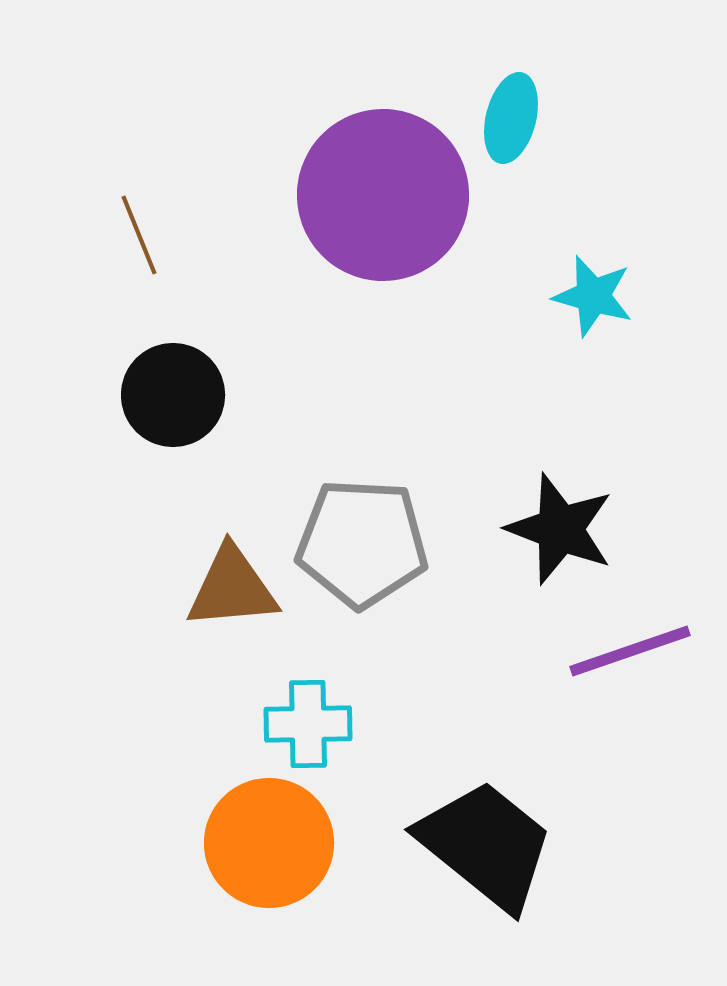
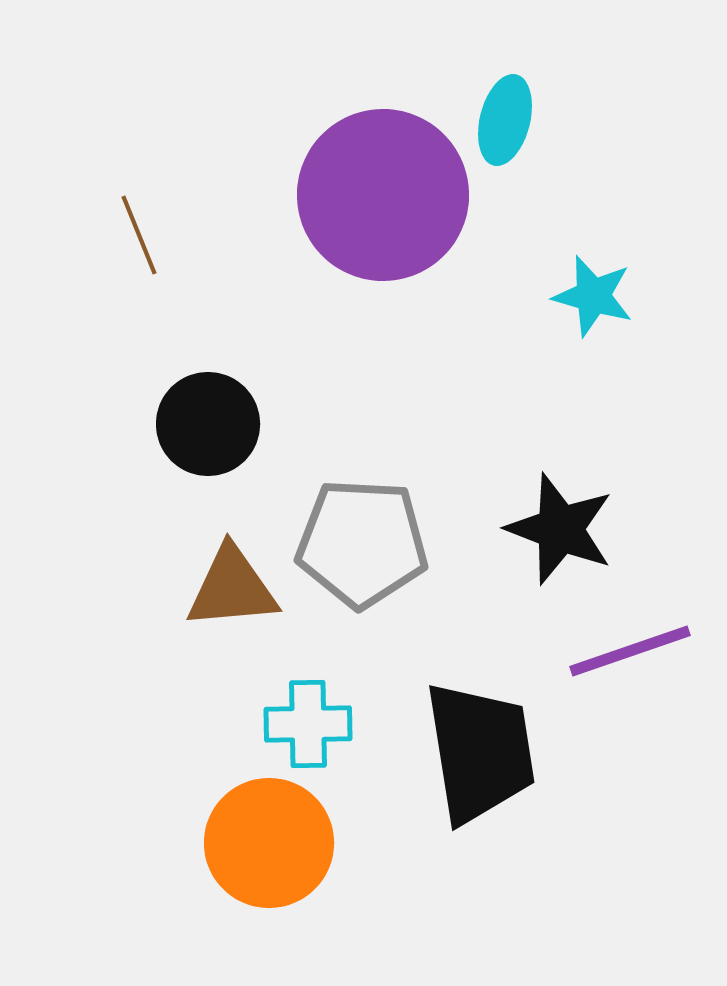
cyan ellipse: moved 6 px left, 2 px down
black circle: moved 35 px right, 29 px down
black trapezoid: moved 6 px left, 93 px up; rotated 42 degrees clockwise
